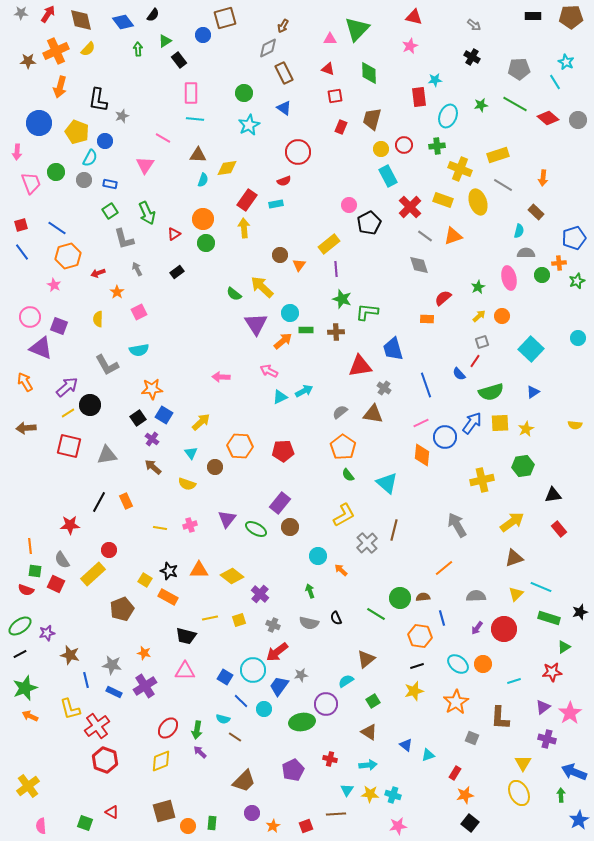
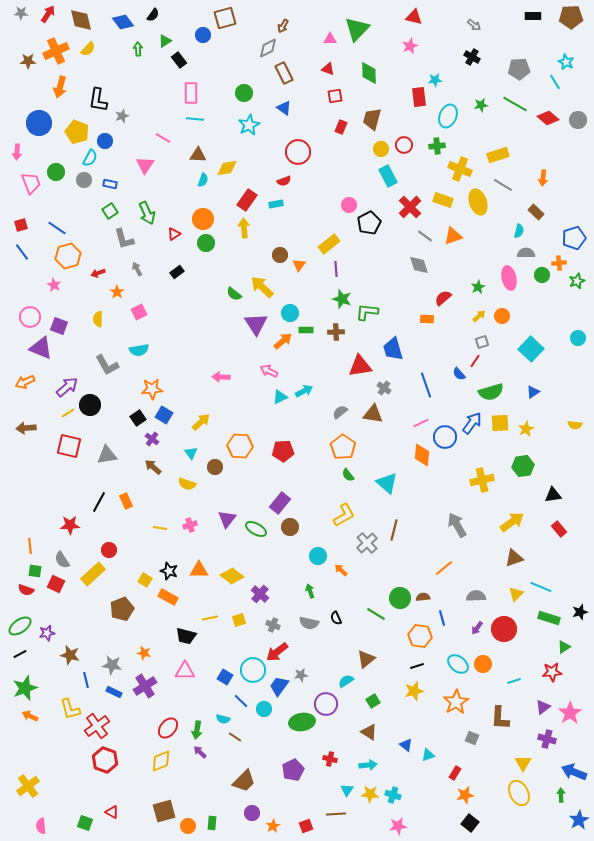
orange arrow at (25, 382): rotated 84 degrees counterclockwise
